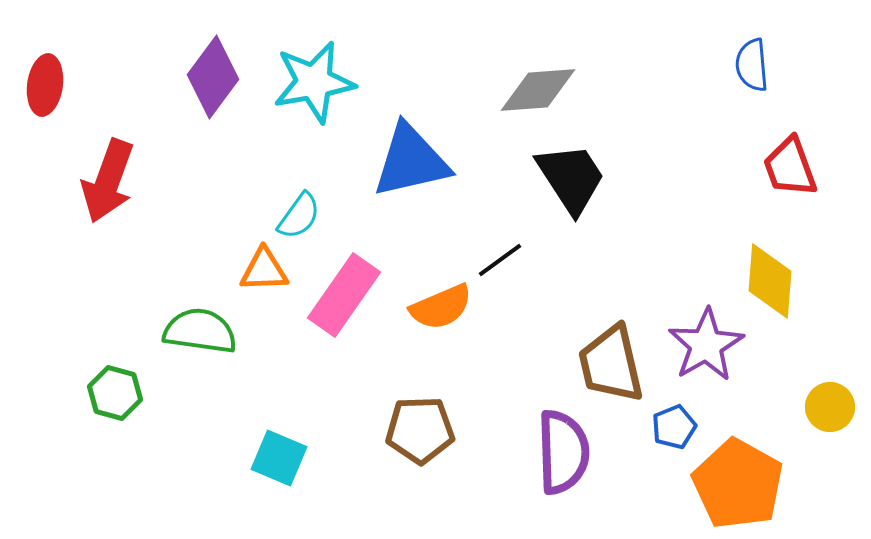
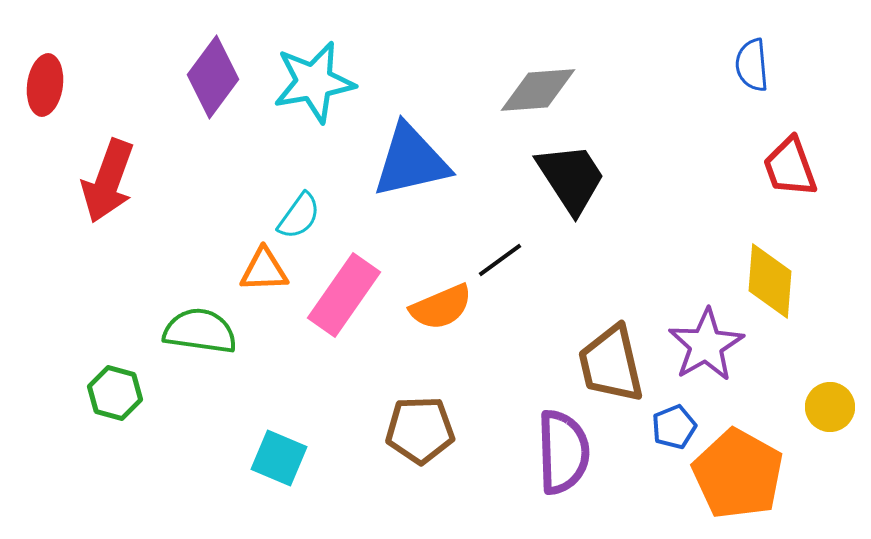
orange pentagon: moved 10 px up
